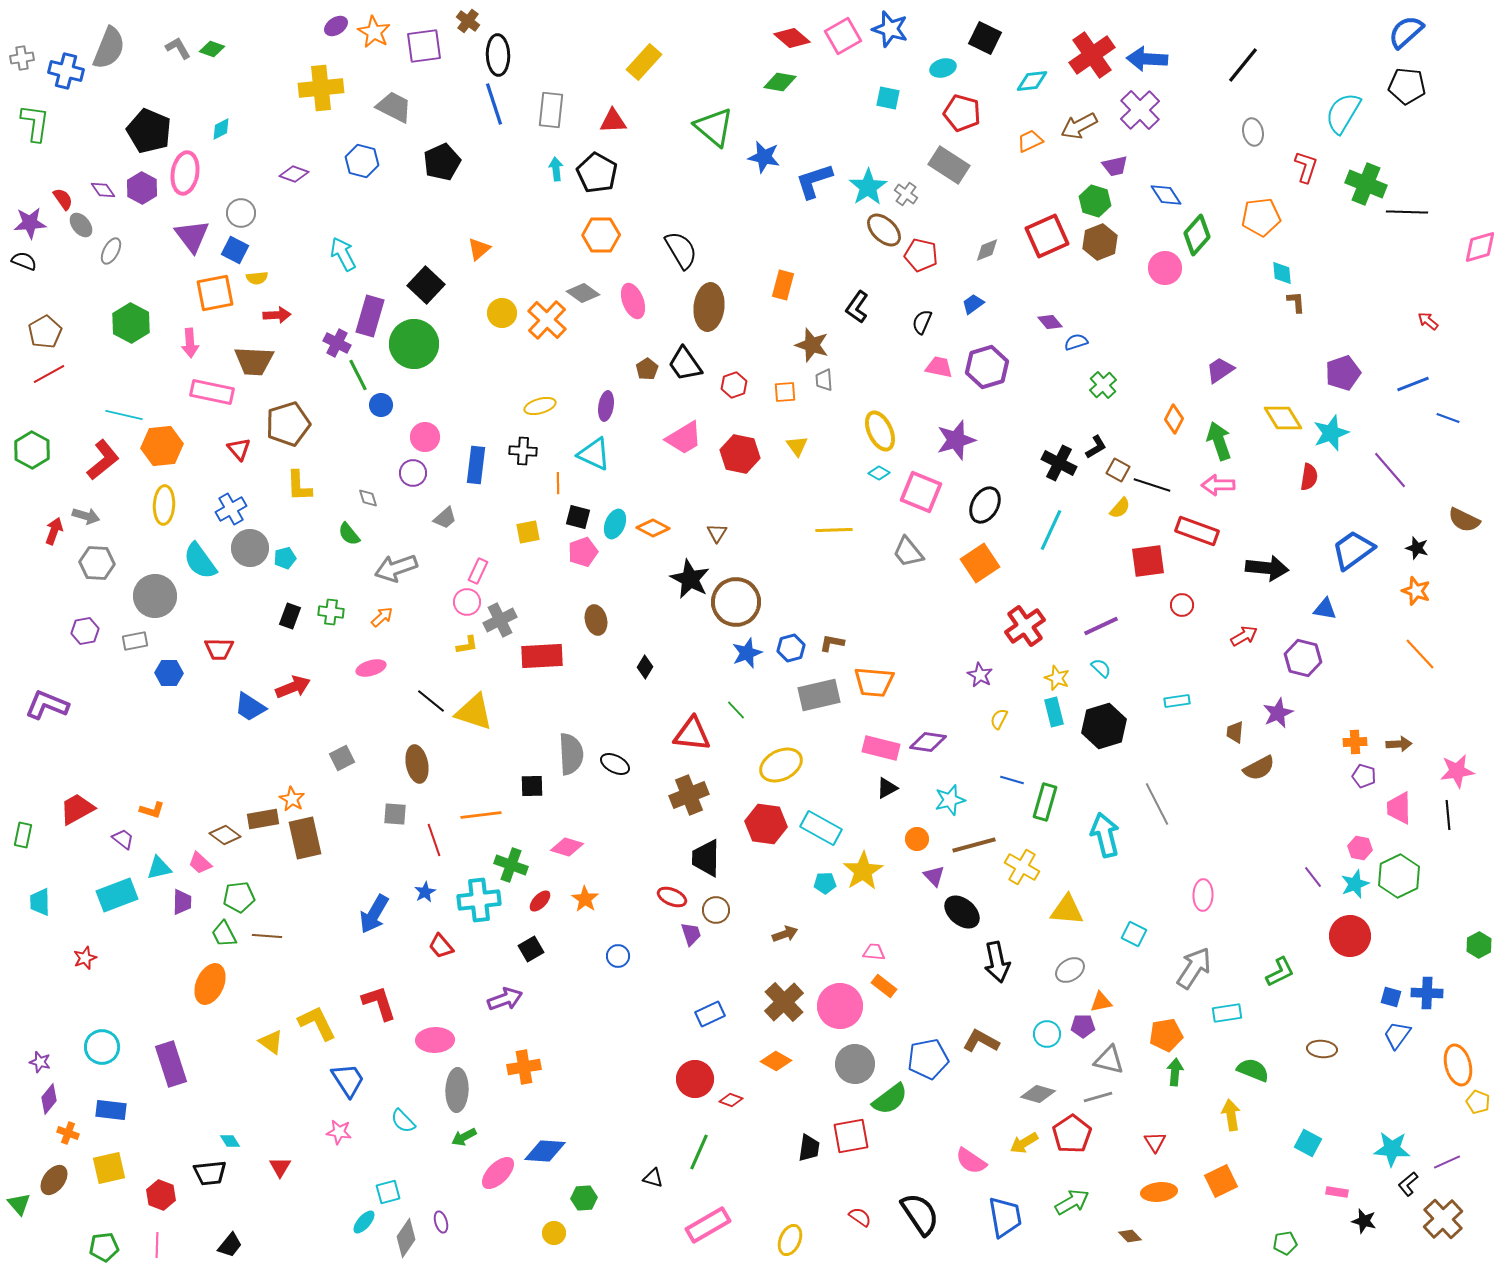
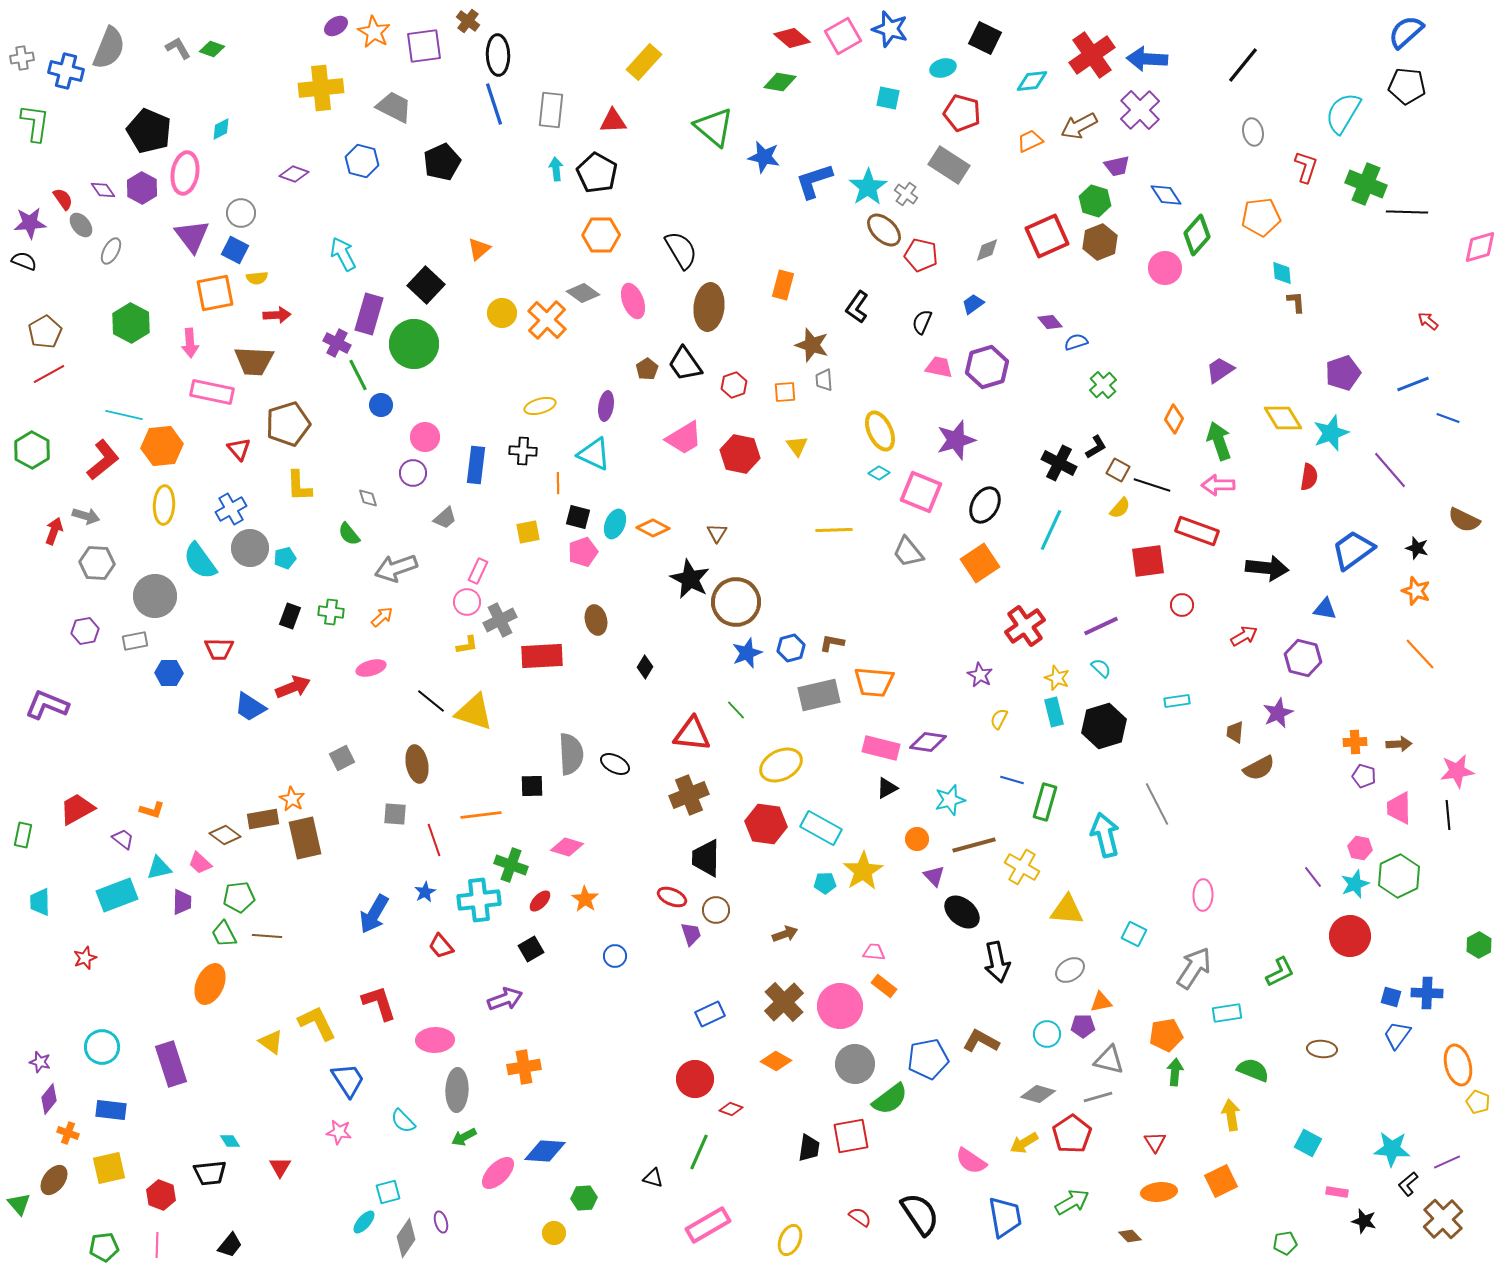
purple trapezoid at (1115, 166): moved 2 px right
purple rectangle at (370, 316): moved 1 px left, 2 px up
blue circle at (618, 956): moved 3 px left
red diamond at (731, 1100): moved 9 px down
